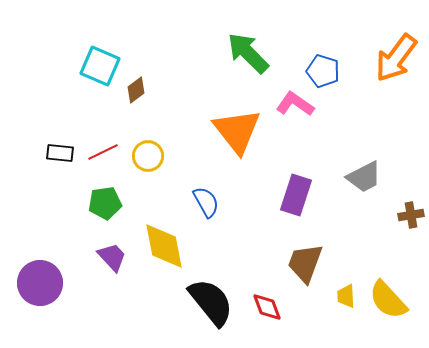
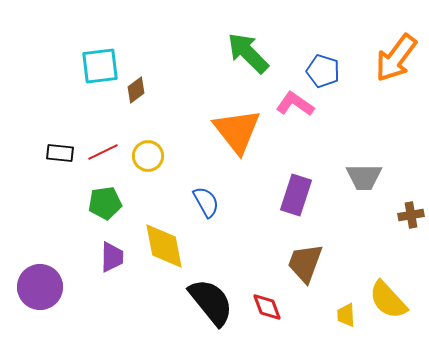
cyan square: rotated 30 degrees counterclockwise
gray trapezoid: rotated 27 degrees clockwise
purple trapezoid: rotated 44 degrees clockwise
purple circle: moved 4 px down
yellow trapezoid: moved 19 px down
